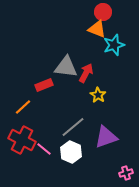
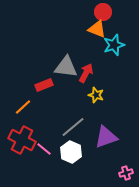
yellow star: moved 2 px left; rotated 14 degrees counterclockwise
